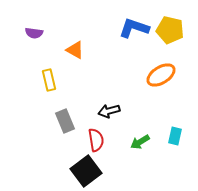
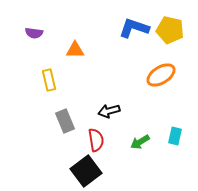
orange triangle: rotated 30 degrees counterclockwise
